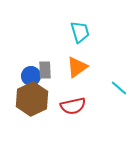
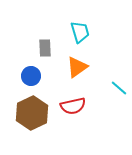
gray rectangle: moved 22 px up
brown hexagon: moved 14 px down
